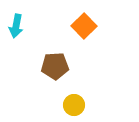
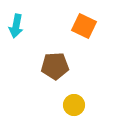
orange square: rotated 20 degrees counterclockwise
